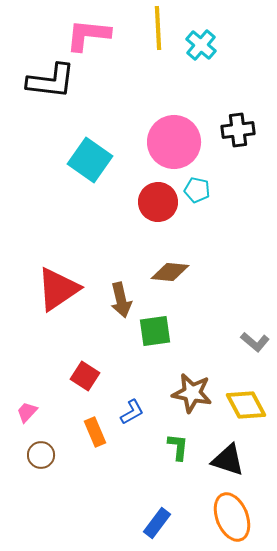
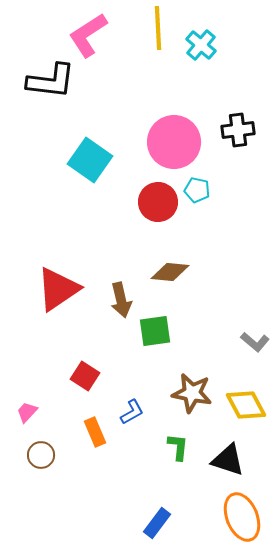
pink L-shape: rotated 39 degrees counterclockwise
orange ellipse: moved 10 px right
